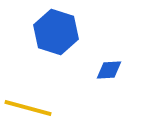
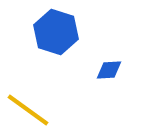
yellow line: moved 2 px down; rotated 21 degrees clockwise
